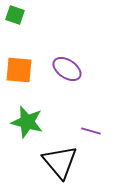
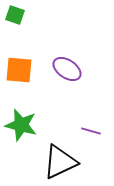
green star: moved 6 px left, 3 px down
black triangle: rotated 45 degrees clockwise
